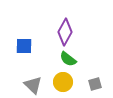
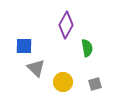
purple diamond: moved 1 px right, 7 px up
green semicircle: moved 19 px right, 11 px up; rotated 138 degrees counterclockwise
gray triangle: moved 3 px right, 17 px up
